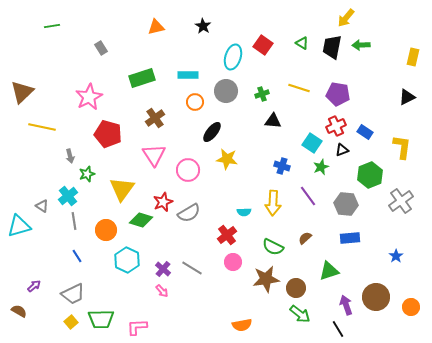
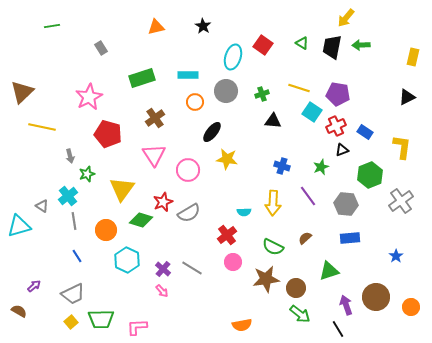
cyan square at (312, 143): moved 31 px up
